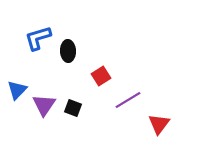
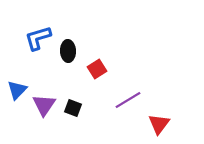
red square: moved 4 px left, 7 px up
